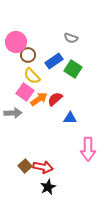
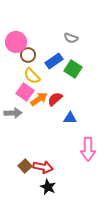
black star: rotated 21 degrees counterclockwise
